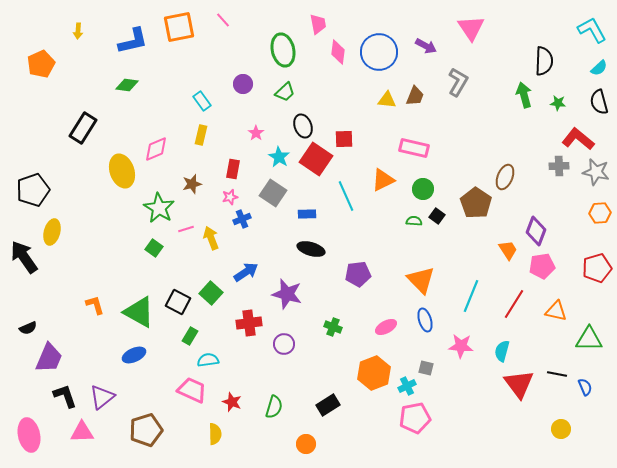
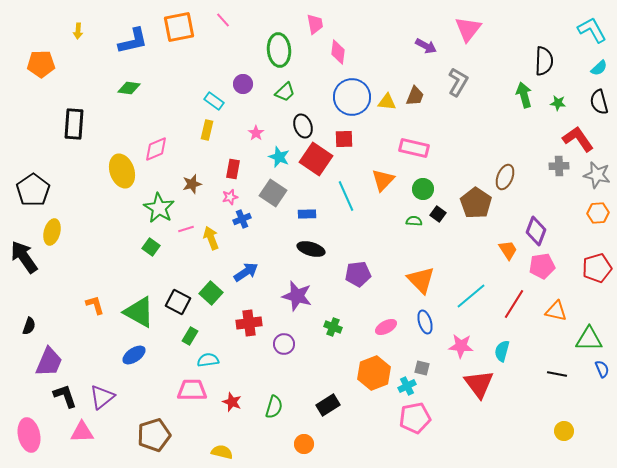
pink trapezoid at (318, 24): moved 3 px left
pink triangle at (471, 28): moved 3 px left, 1 px down; rotated 12 degrees clockwise
green ellipse at (283, 50): moved 4 px left; rotated 8 degrees clockwise
blue circle at (379, 52): moved 27 px left, 45 px down
orange pentagon at (41, 64): rotated 24 degrees clockwise
green diamond at (127, 85): moved 2 px right, 3 px down
yellow triangle at (387, 100): moved 2 px down
cyan rectangle at (202, 101): moved 12 px right; rotated 18 degrees counterclockwise
black rectangle at (83, 128): moved 9 px left, 4 px up; rotated 28 degrees counterclockwise
yellow rectangle at (201, 135): moved 6 px right, 5 px up
red L-shape at (578, 139): rotated 16 degrees clockwise
cyan star at (279, 157): rotated 10 degrees counterclockwise
gray star at (596, 172): moved 1 px right, 3 px down
orange triangle at (383, 180): rotated 20 degrees counterclockwise
black pentagon at (33, 190): rotated 16 degrees counterclockwise
orange hexagon at (600, 213): moved 2 px left
black square at (437, 216): moved 1 px right, 2 px up
green square at (154, 248): moved 3 px left, 1 px up
purple star at (287, 294): moved 10 px right, 2 px down
cyan line at (471, 296): rotated 28 degrees clockwise
blue ellipse at (425, 320): moved 2 px down
black semicircle at (28, 328): moved 1 px right, 2 px up; rotated 48 degrees counterclockwise
blue ellipse at (134, 355): rotated 10 degrees counterclockwise
purple trapezoid at (49, 358): moved 4 px down
gray square at (426, 368): moved 4 px left
red triangle at (519, 384): moved 40 px left
blue semicircle at (585, 387): moved 17 px right, 18 px up
pink trapezoid at (192, 390): rotated 24 degrees counterclockwise
yellow circle at (561, 429): moved 3 px right, 2 px down
brown pentagon at (146, 430): moved 8 px right, 5 px down
yellow semicircle at (215, 434): moved 7 px right, 18 px down; rotated 75 degrees counterclockwise
orange circle at (306, 444): moved 2 px left
